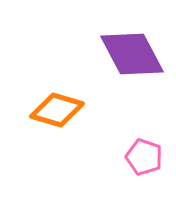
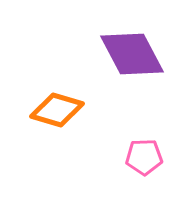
pink pentagon: rotated 21 degrees counterclockwise
